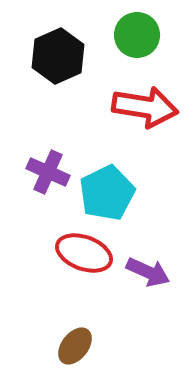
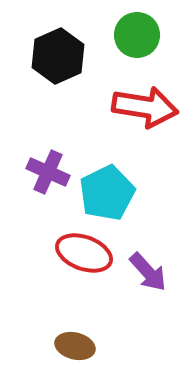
purple arrow: rotated 24 degrees clockwise
brown ellipse: rotated 66 degrees clockwise
